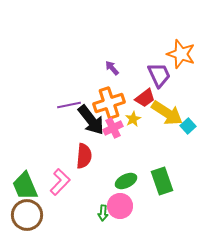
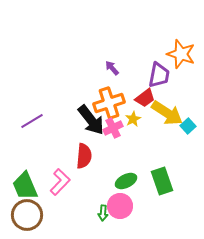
purple trapezoid: rotated 36 degrees clockwise
purple line: moved 37 px left, 16 px down; rotated 20 degrees counterclockwise
